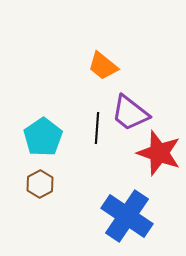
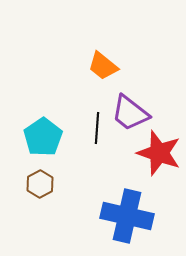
blue cross: rotated 21 degrees counterclockwise
